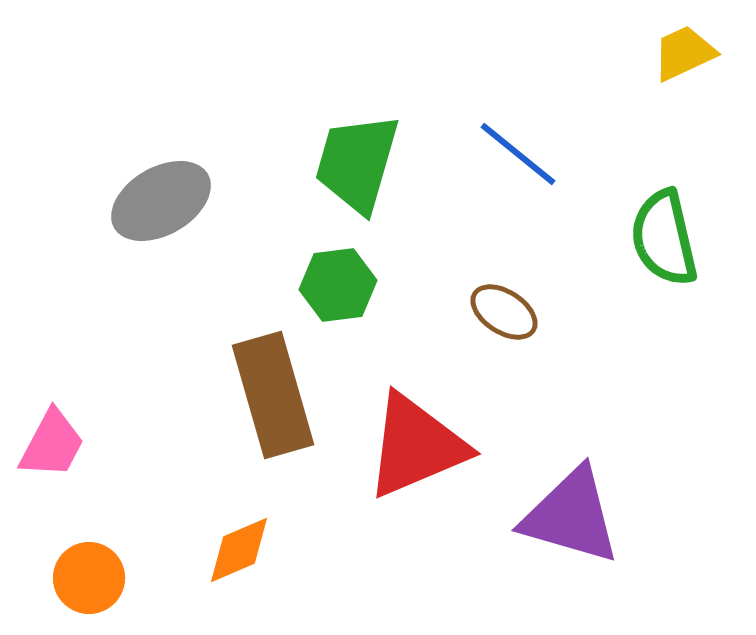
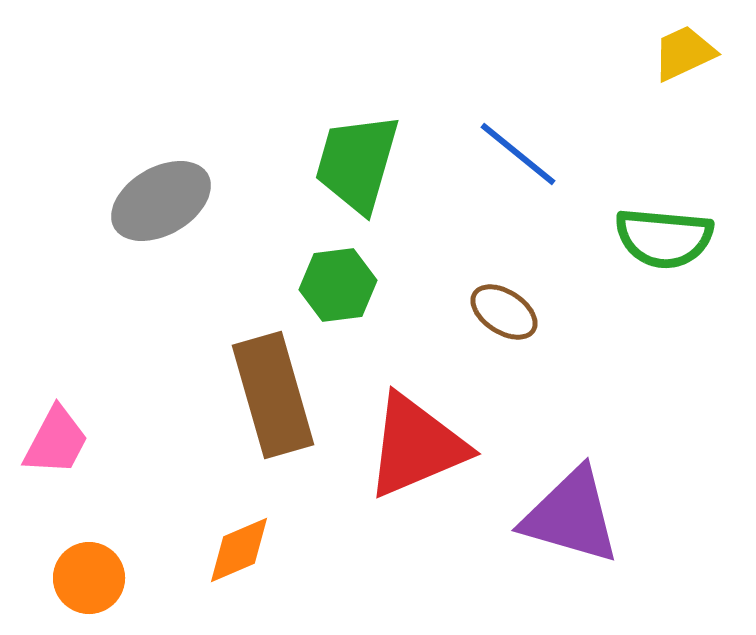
green semicircle: rotated 72 degrees counterclockwise
pink trapezoid: moved 4 px right, 3 px up
